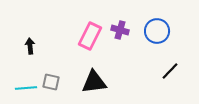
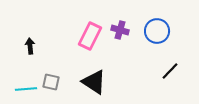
black triangle: rotated 40 degrees clockwise
cyan line: moved 1 px down
